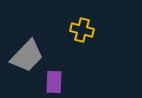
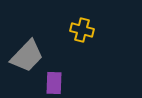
purple rectangle: moved 1 px down
